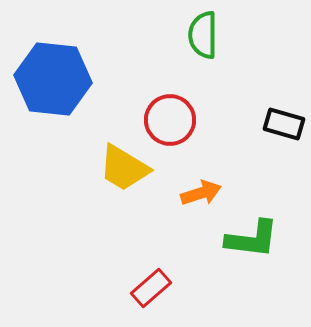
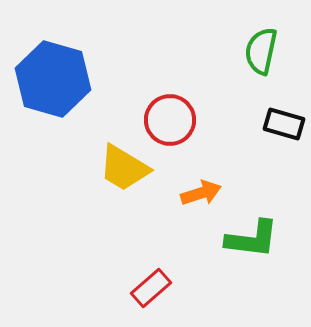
green semicircle: moved 58 px right, 16 px down; rotated 12 degrees clockwise
blue hexagon: rotated 10 degrees clockwise
